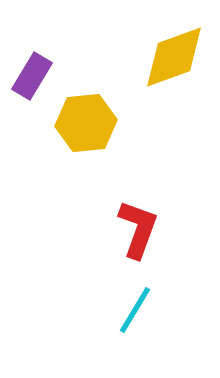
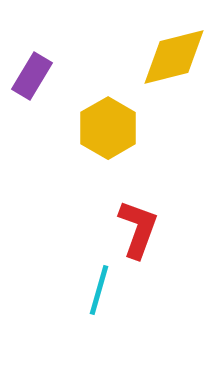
yellow diamond: rotated 6 degrees clockwise
yellow hexagon: moved 22 px right, 5 px down; rotated 24 degrees counterclockwise
cyan line: moved 36 px left, 20 px up; rotated 15 degrees counterclockwise
